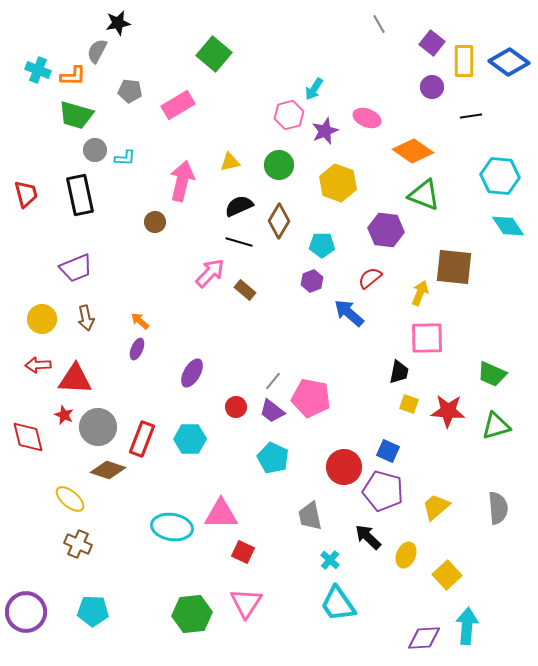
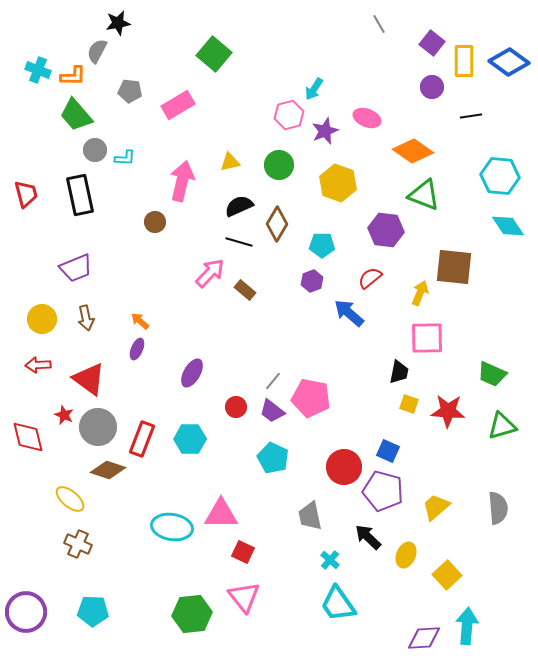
green trapezoid at (76, 115): rotated 33 degrees clockwise
brown diamond at (279, 221): moved 2 px left, 3 px down
red triangle at (75, 379): moved 14 px right; rotated 33 degrees clockwise
green triangle at (496, 426): moved 6 px right
pink triangle at (246, 603): moved 2 px left, 6 px up; rotated 12 degrees counterclockwise
